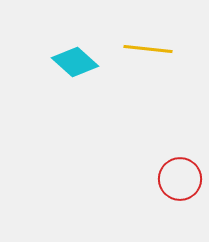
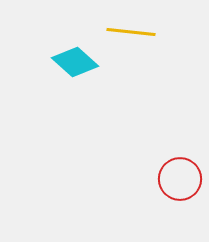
yellow line: moved 17 px left, 17 px up
